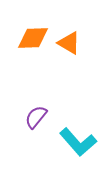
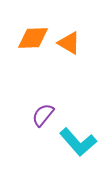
purple semicircle: moved 7 px right, 2 px up
